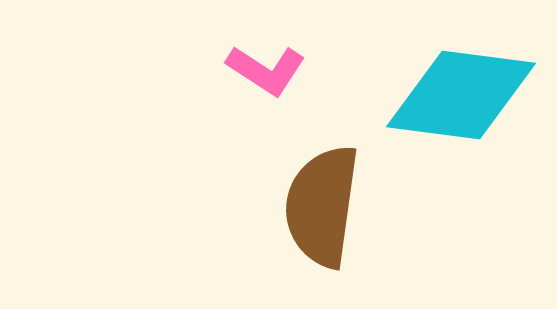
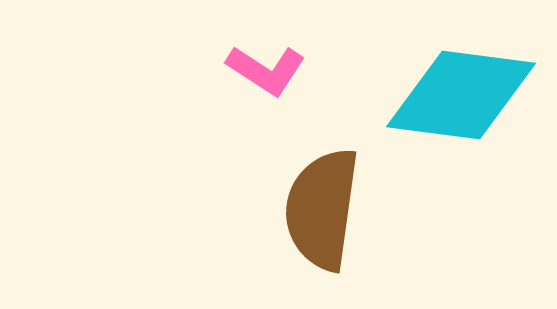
brown semicircle: moved 3 px down
